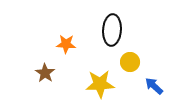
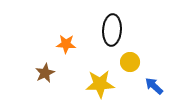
brown star: rotated 12 degrees clockwise
